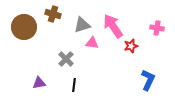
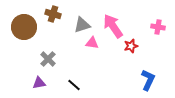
pink cross: moved 1 px right, 1 px up
gray cross: moved 18 px left
black line: rotated 56 degrees counterclockwise
